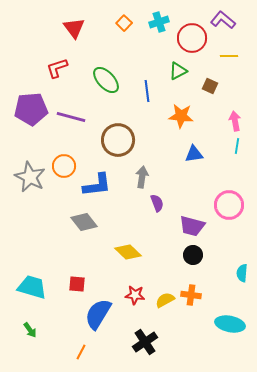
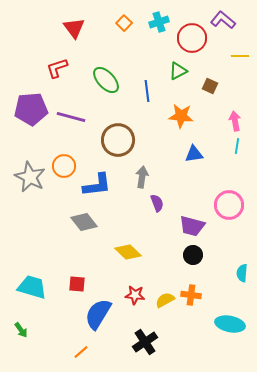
yellow line: moved 11 px right
green arrow: moved 9 px left
orange line: rotated 21 degrees clockwise
